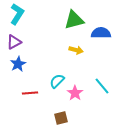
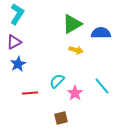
green triangle: moved 2 px left, 4 px down; rotated 15 degrees counterclockwise
